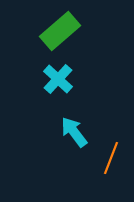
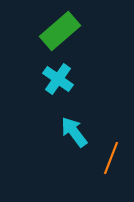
cyan cross: rotated 8 degrees counterclockwise
